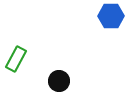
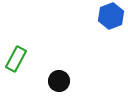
blue hexagon: rotated 20 degrees counterclockwise
